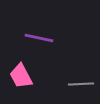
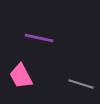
gray line: rotated 20 degrees clockwise
